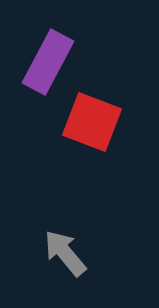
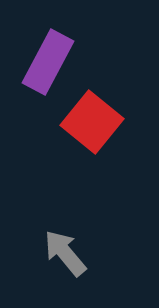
red square: rotated 18 degrees clockwise
